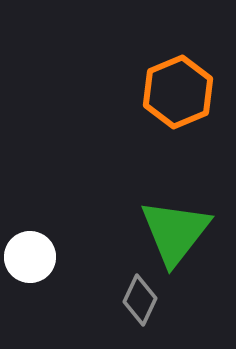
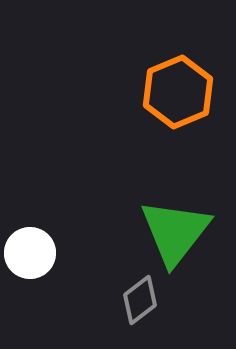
white circle: moved 4 px up
gray diamond: rotated 27 degrees clockwise
